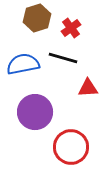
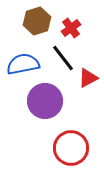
brown hexagon: moved 3 px down
black line: rotated 36 degrees clockwise
red triangle: moved 10 px up; rotated 25 degrees counterclockwise
purple circle: moved 10 px right, 11 px up
red circle: moved 1 px down
